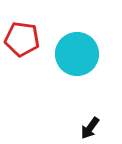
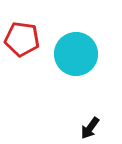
cyan circle: moved 1 px left
